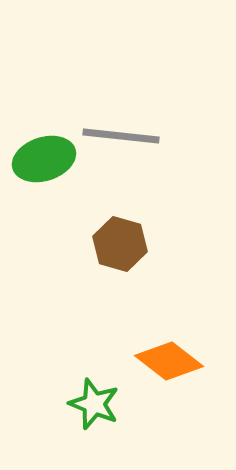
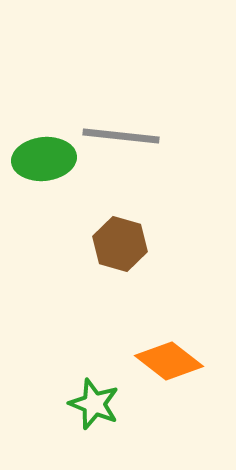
green ellipse: rotated 12 degrees clockwise
